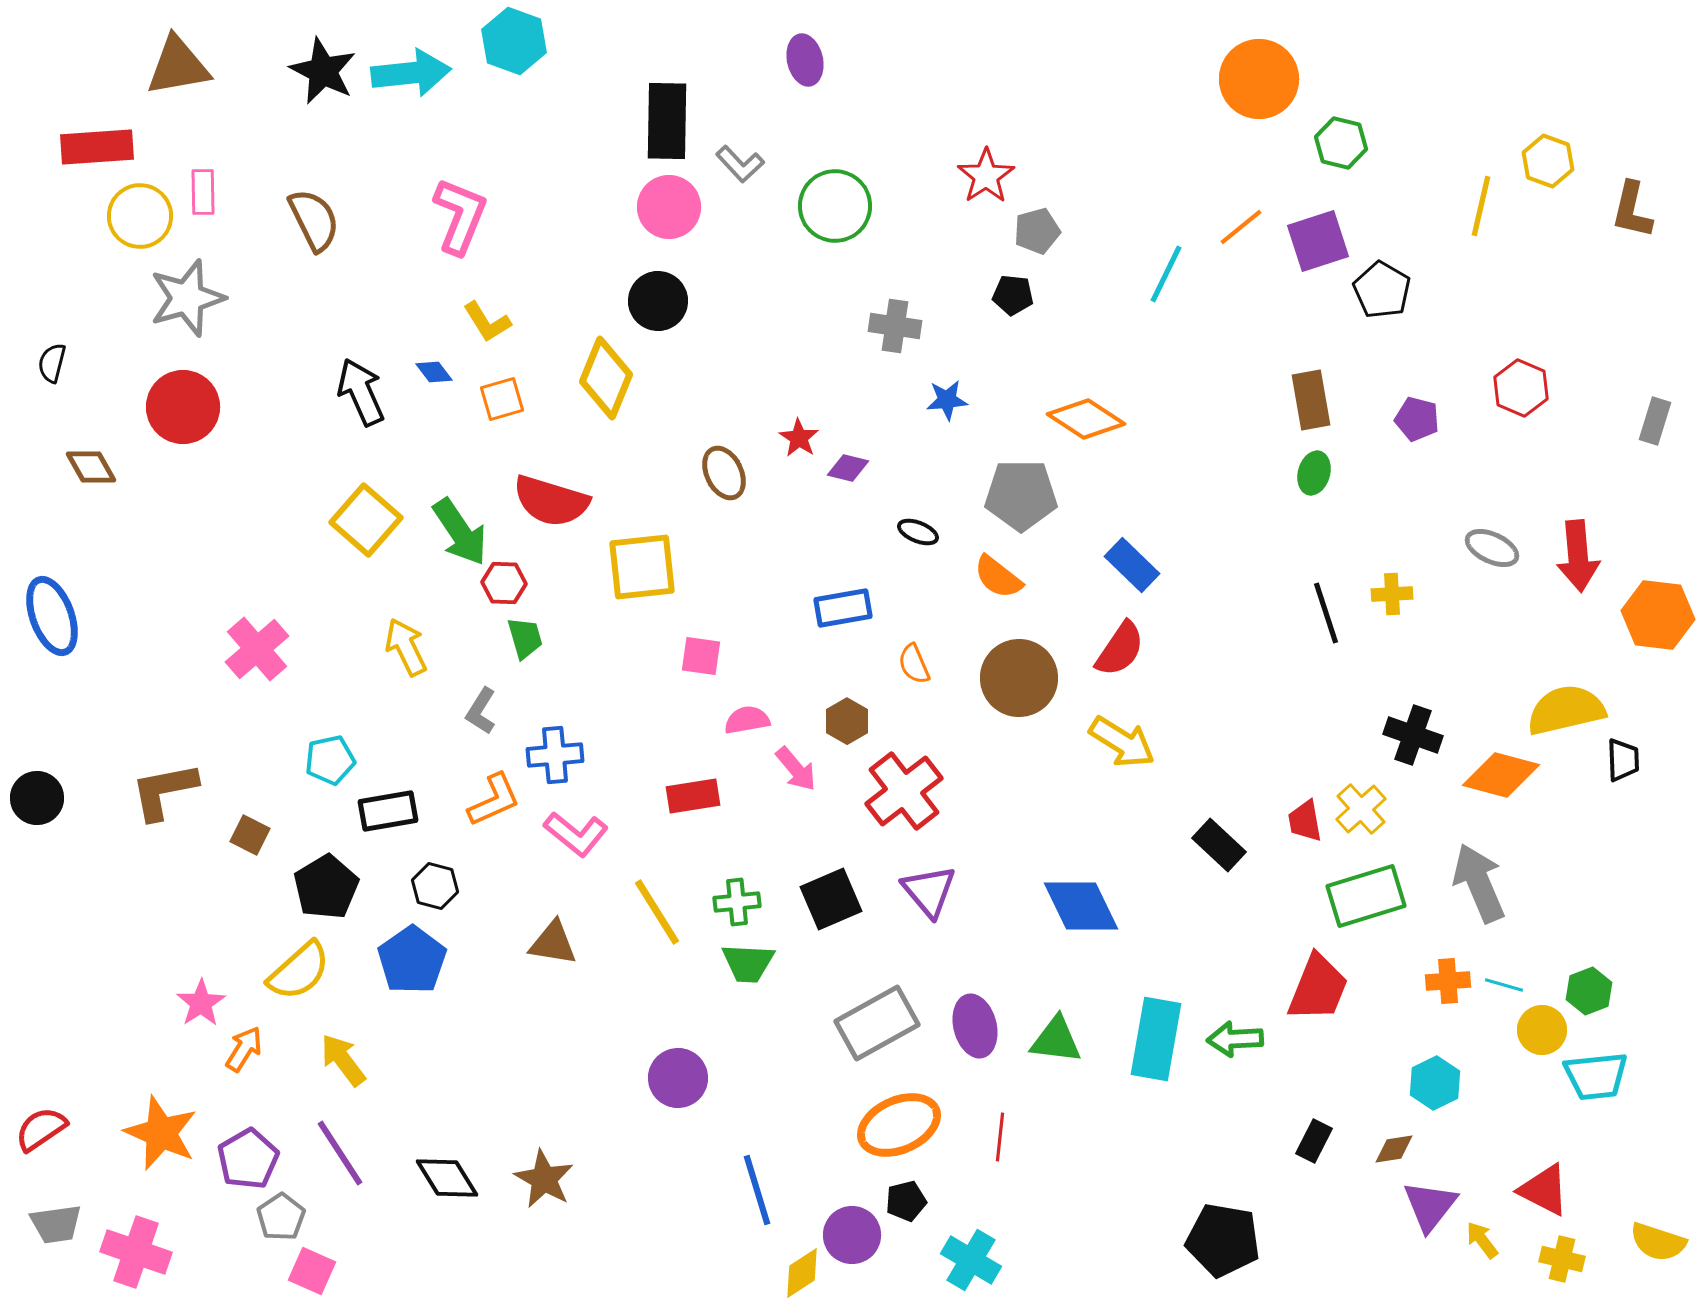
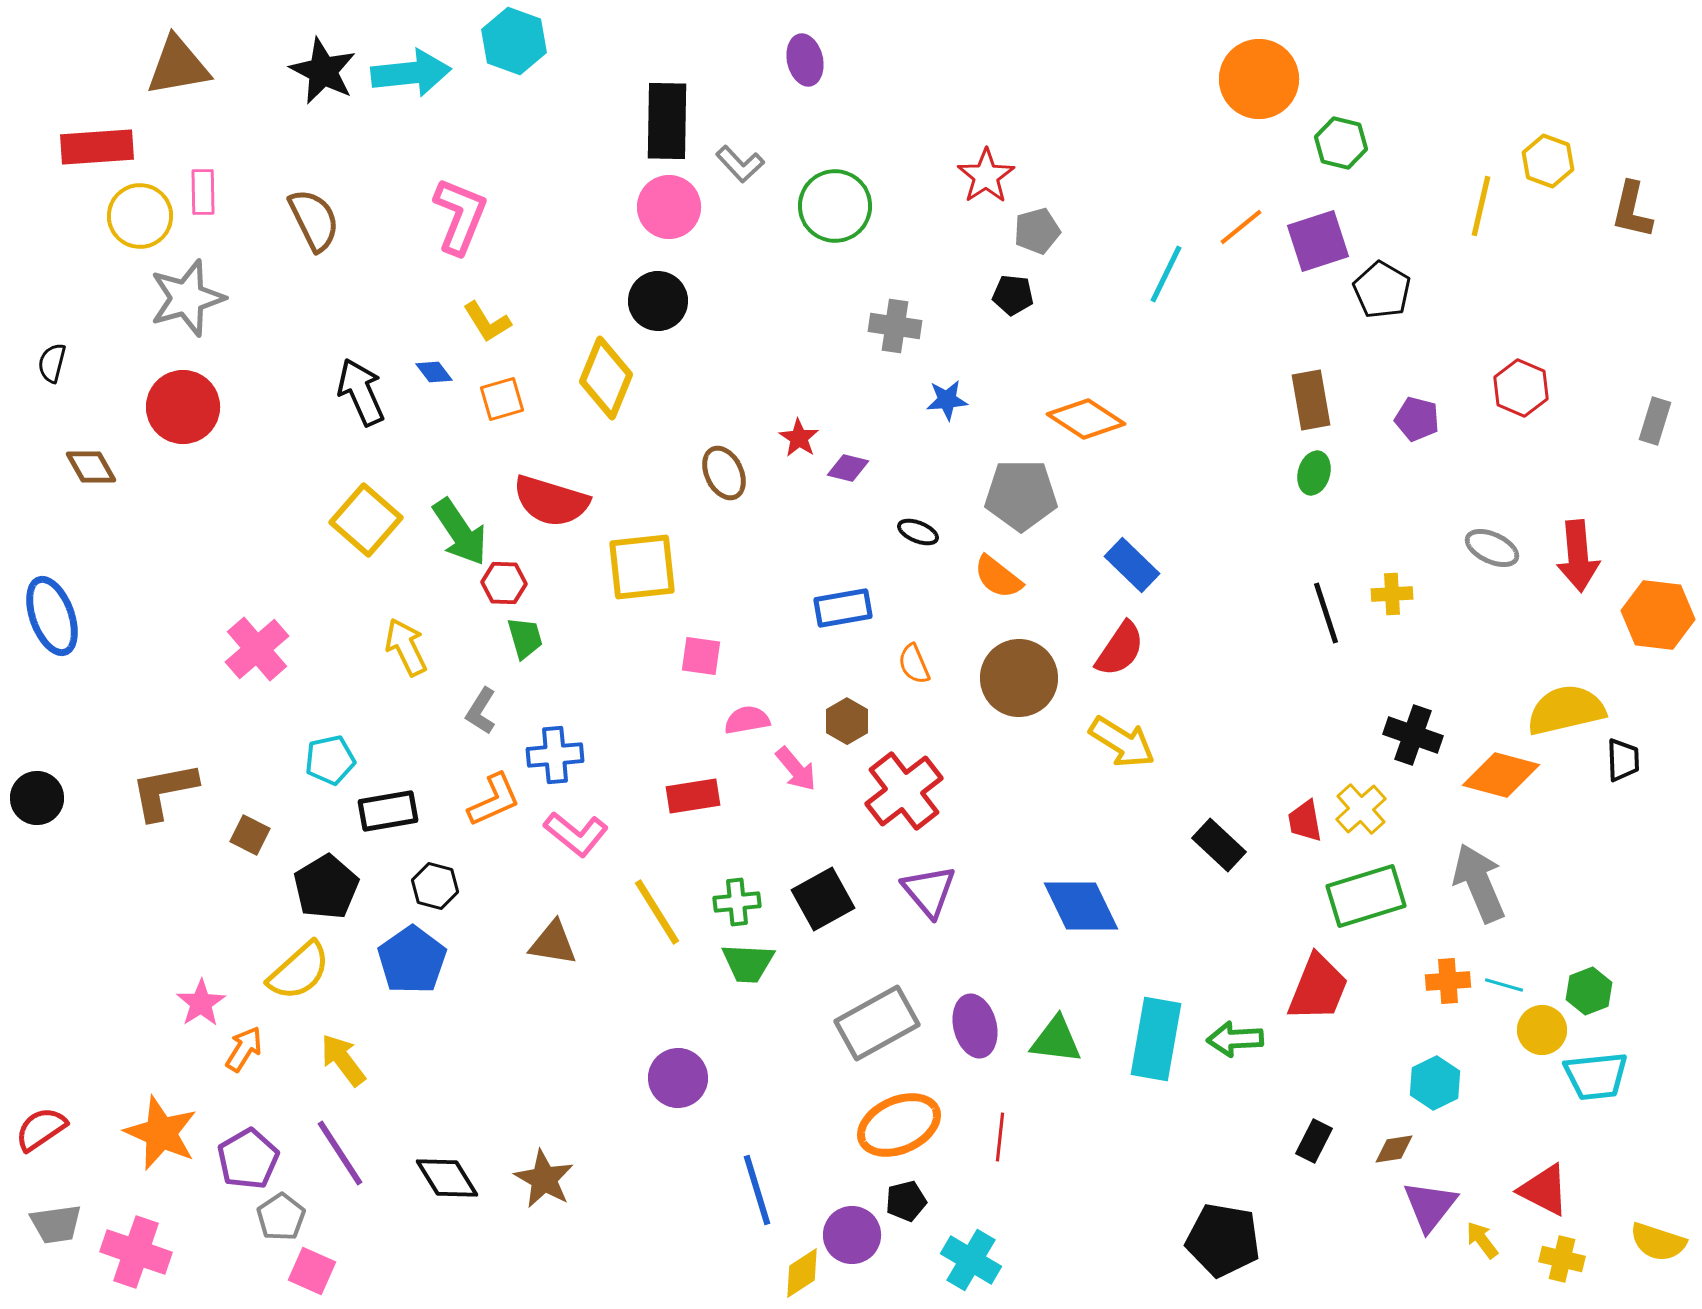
black square at (831, 899): moved 8 px left; rotated 6 degrees counterclockwise
